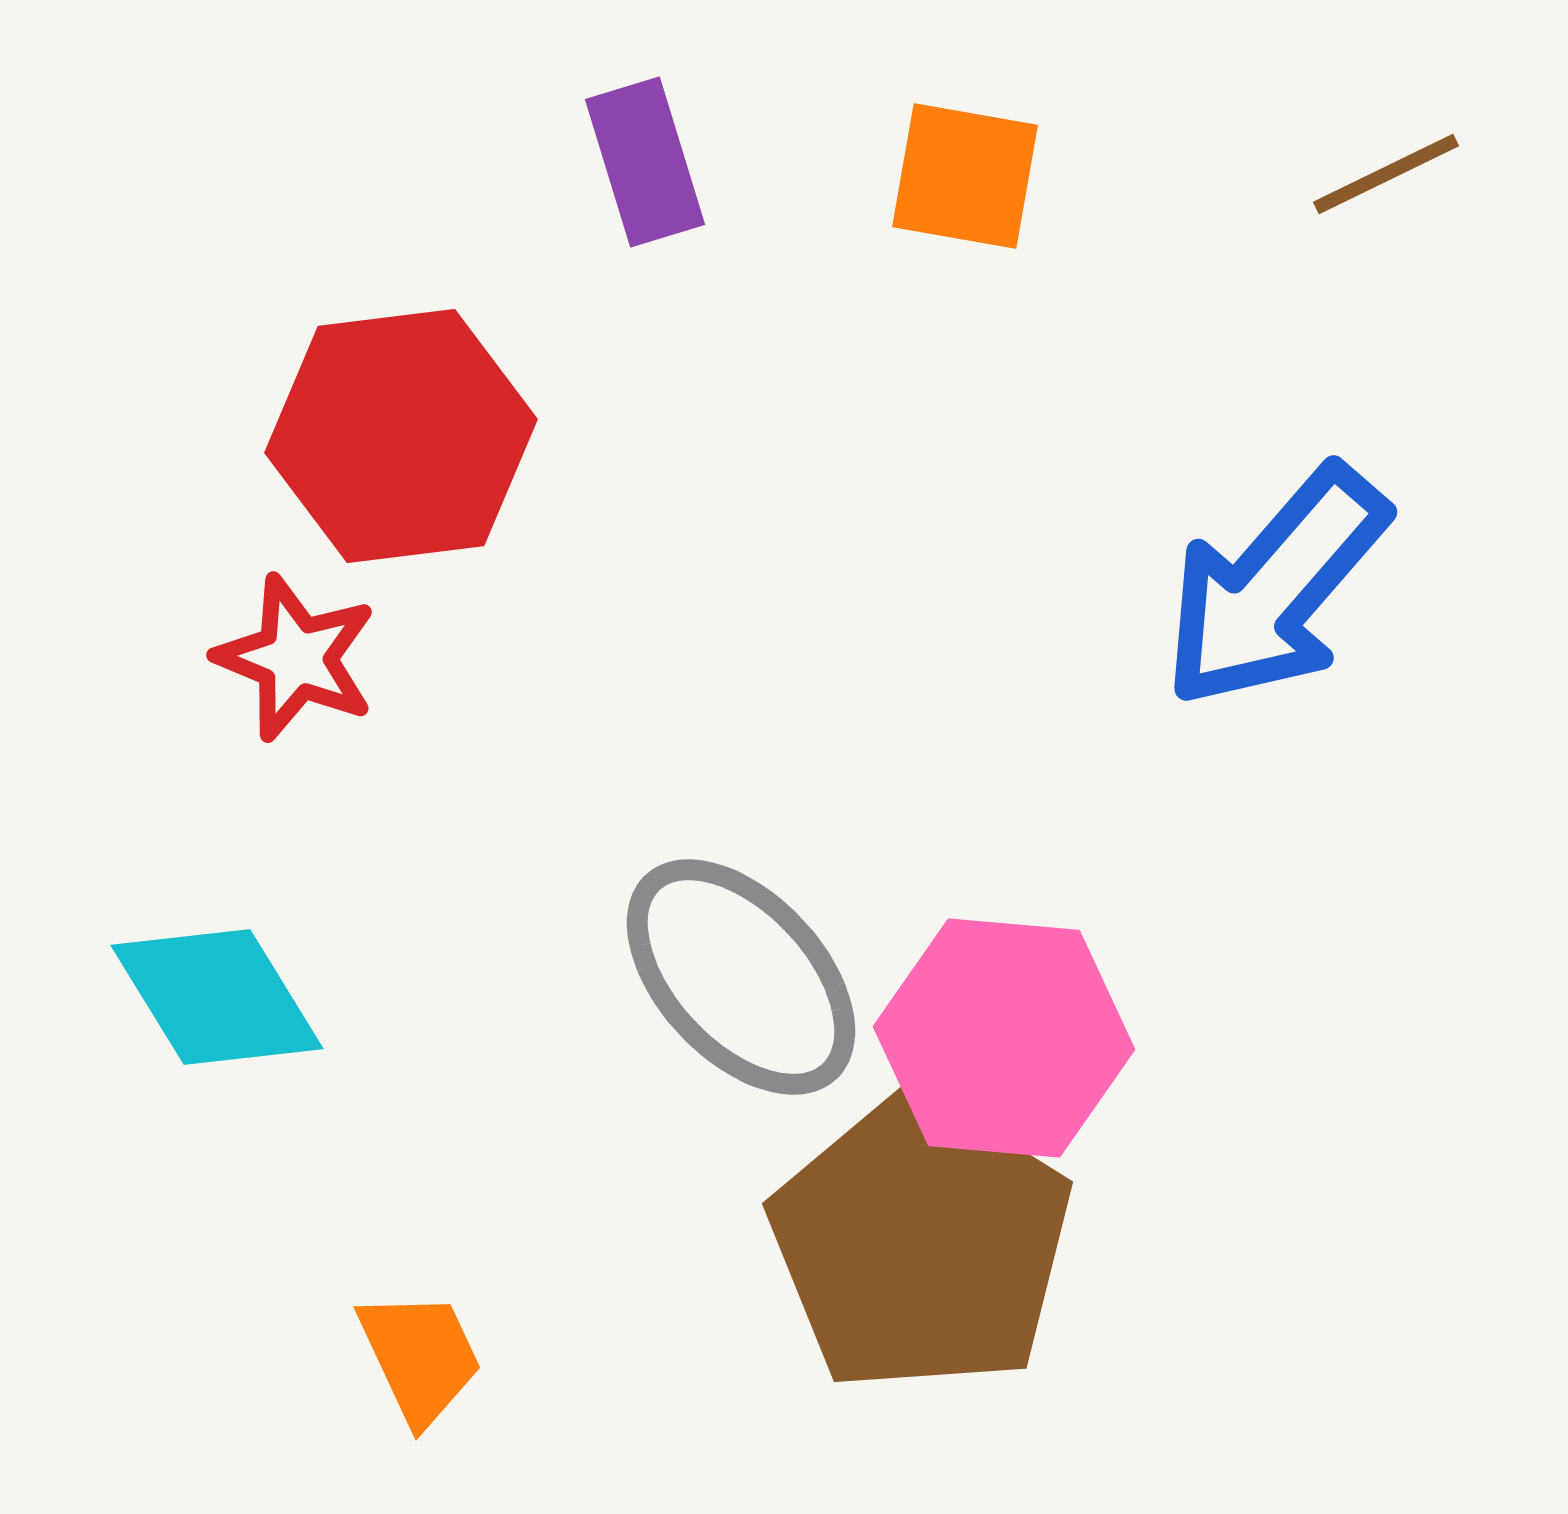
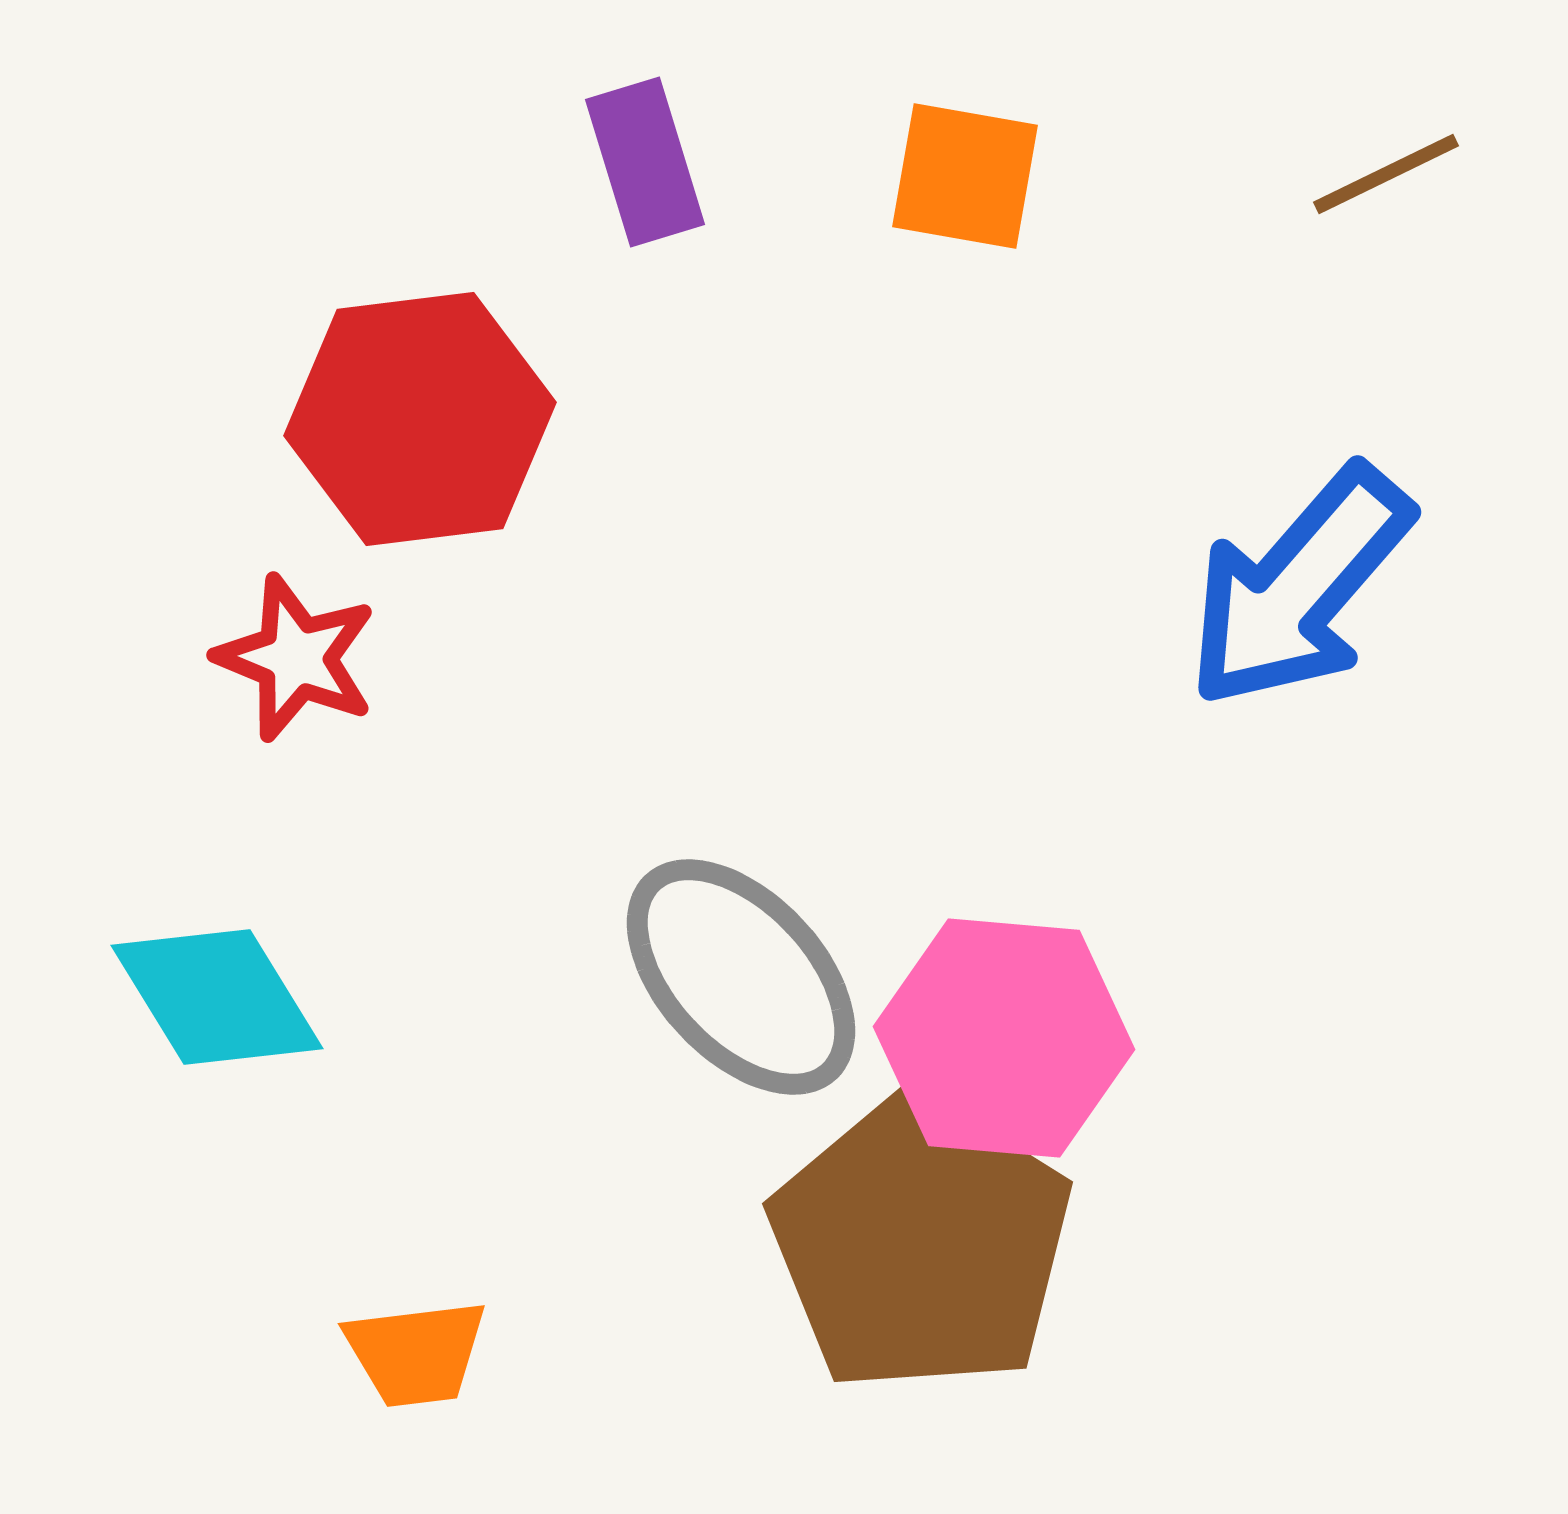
red hexagon: moved 19 px right, 17 px up
blue arrow: moved 24 px right
orange trapezoid: moved 4 px left, 4 px up; rotated 108 degrees clockwise
